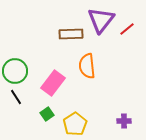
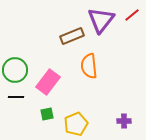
red line: moved 5 px right, 14 px up
brown rectangle: moved 1 px right, 2 px down; rotated 20 degrees counterclockwise
orange semicircle: moved 2 px right
green circle: moved 1 px up
pink rectangle: moved 5 px left, 1 px up
black line: rotated 56 degrees counterclockwise
green square: rotated 24 degrees clockwise
yellow pentagon: moved 1 px right; rotated 10 degrees clockwise
